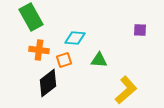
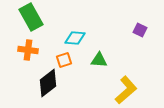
purple square: rotated 24 degrees clockwise
orange cross: moved 11 px left
